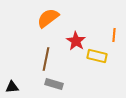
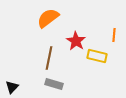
brown line: moved 3 px right, 1 px up
black triangle: rotated 40 degrees counterclockwise
